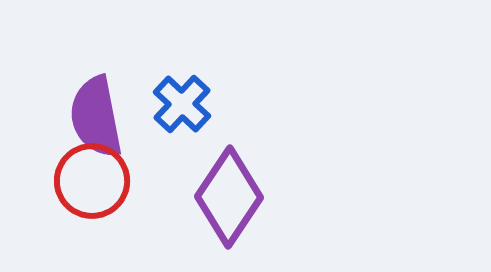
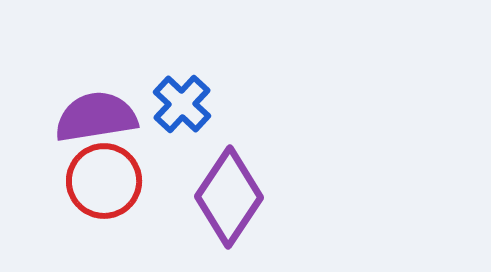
purple semicircle: rotated 92 degrees clockwise
red circle: moved 12 px right
